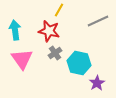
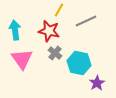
gray line: moved 12 px left
gray cross: rotated 16 degrees counterclockwise
